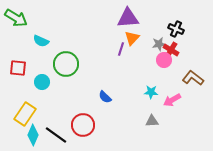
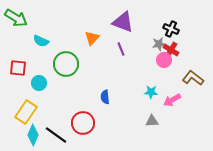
purple triangle: moved 5 px left, 4 px down; rotated 25 degrees clockwise
black cross: moved 5 px left
orange triangle: moved 40 px left
purple line: rotated 40 degrees counterclockwise
cyan circle: moved 3 px left, 1 px down
blue semicircle: rotated 40 degrees clockwise
yellow rectangle: moved 1 px right, 2 px up
red circle: moved 2 px up
